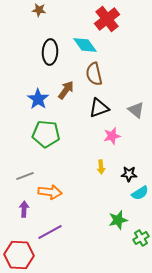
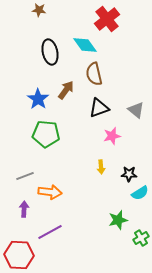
black ellipse: rotated 15 degrees counterclockwise
